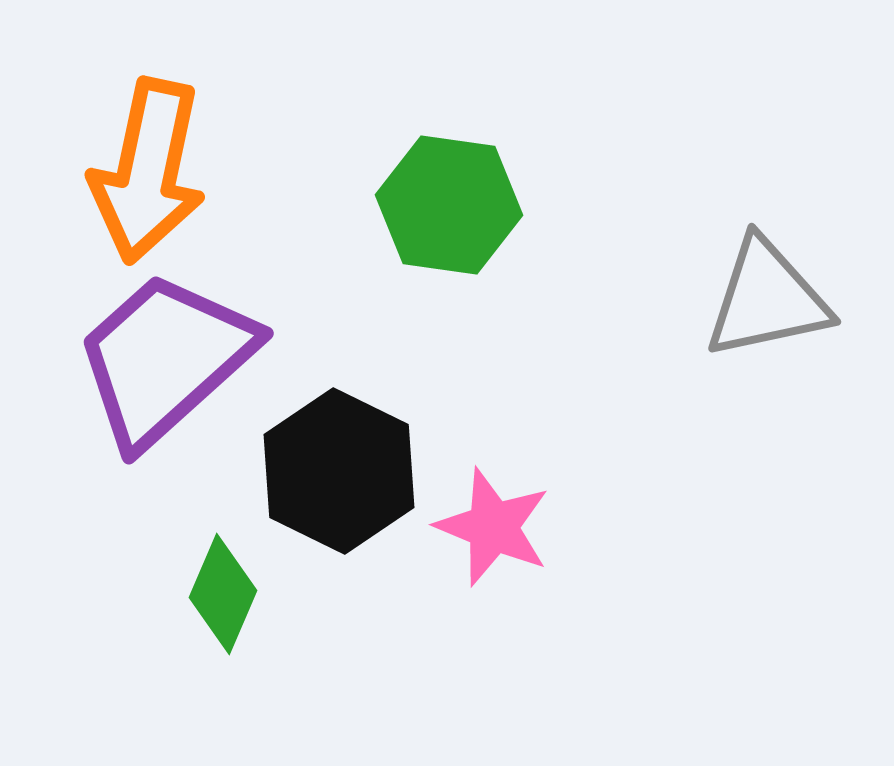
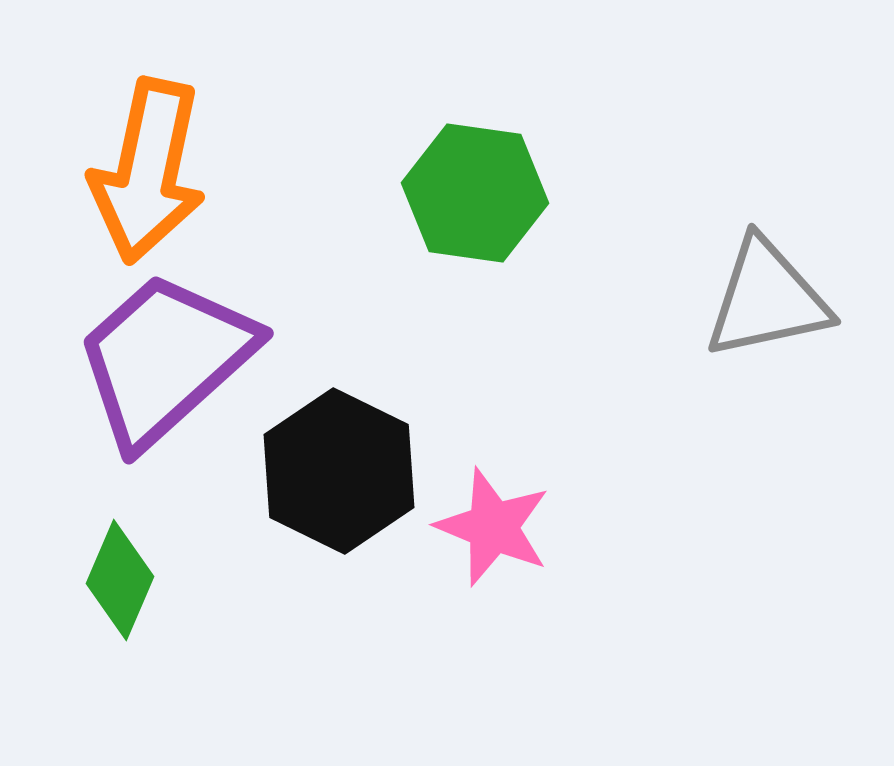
green hexagon: moved 26 px right, 12 px up
green diamond: moved 103 px left, 14 px up
